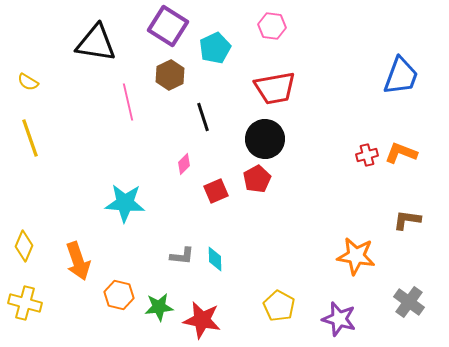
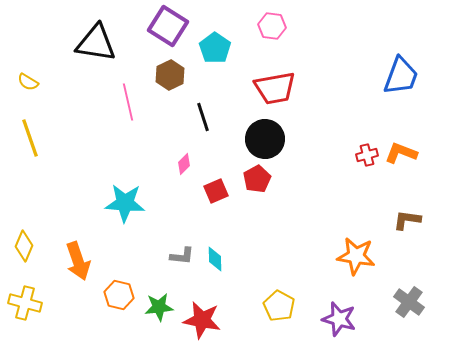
cyan pentagon: rotated 12 degrees counterclockwise
